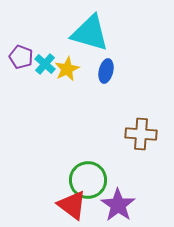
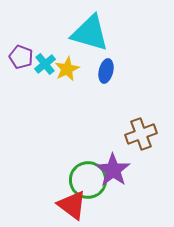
cyan cross: rotated 10 degrees clockwise
brown cross: rotated 24 degrees counterclockwise
purple star: moved 5 px left, 35 px up
